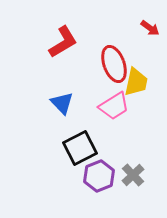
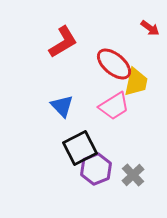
red ellipse: rotated 30 degrees counterclockwise
blue triangle: moved 3 px down
purple hexagon: moved 3 px left, 7 px up
